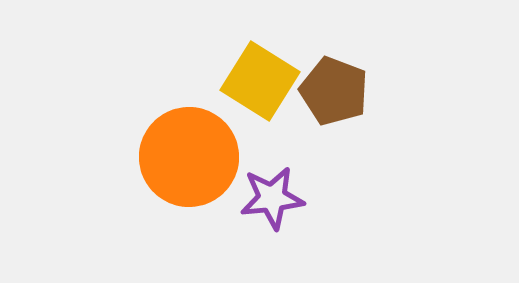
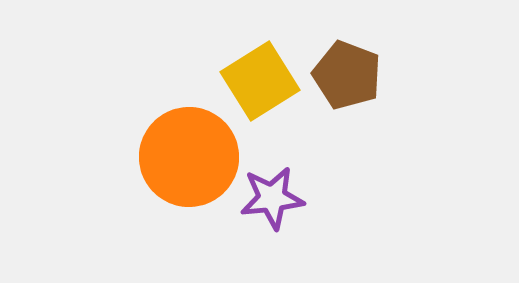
yellow square: rotated 26 degrees clockwise
brown pentagon: moved 13 px right, 16 px up
